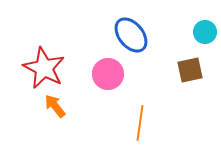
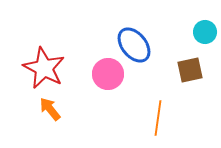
blue ellipse: moved 3 px right, 10 px down
orange arrow: moved 5 px left, 3 px down
orange line: moved 18 px right, 5 px up
